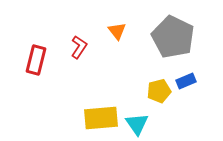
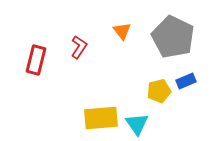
orange triangle: moved 5 px right
